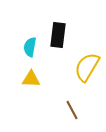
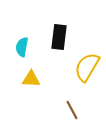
black rectangle: moved 1 px right, 2 px down
cyan semicircle: moved 8 px left
